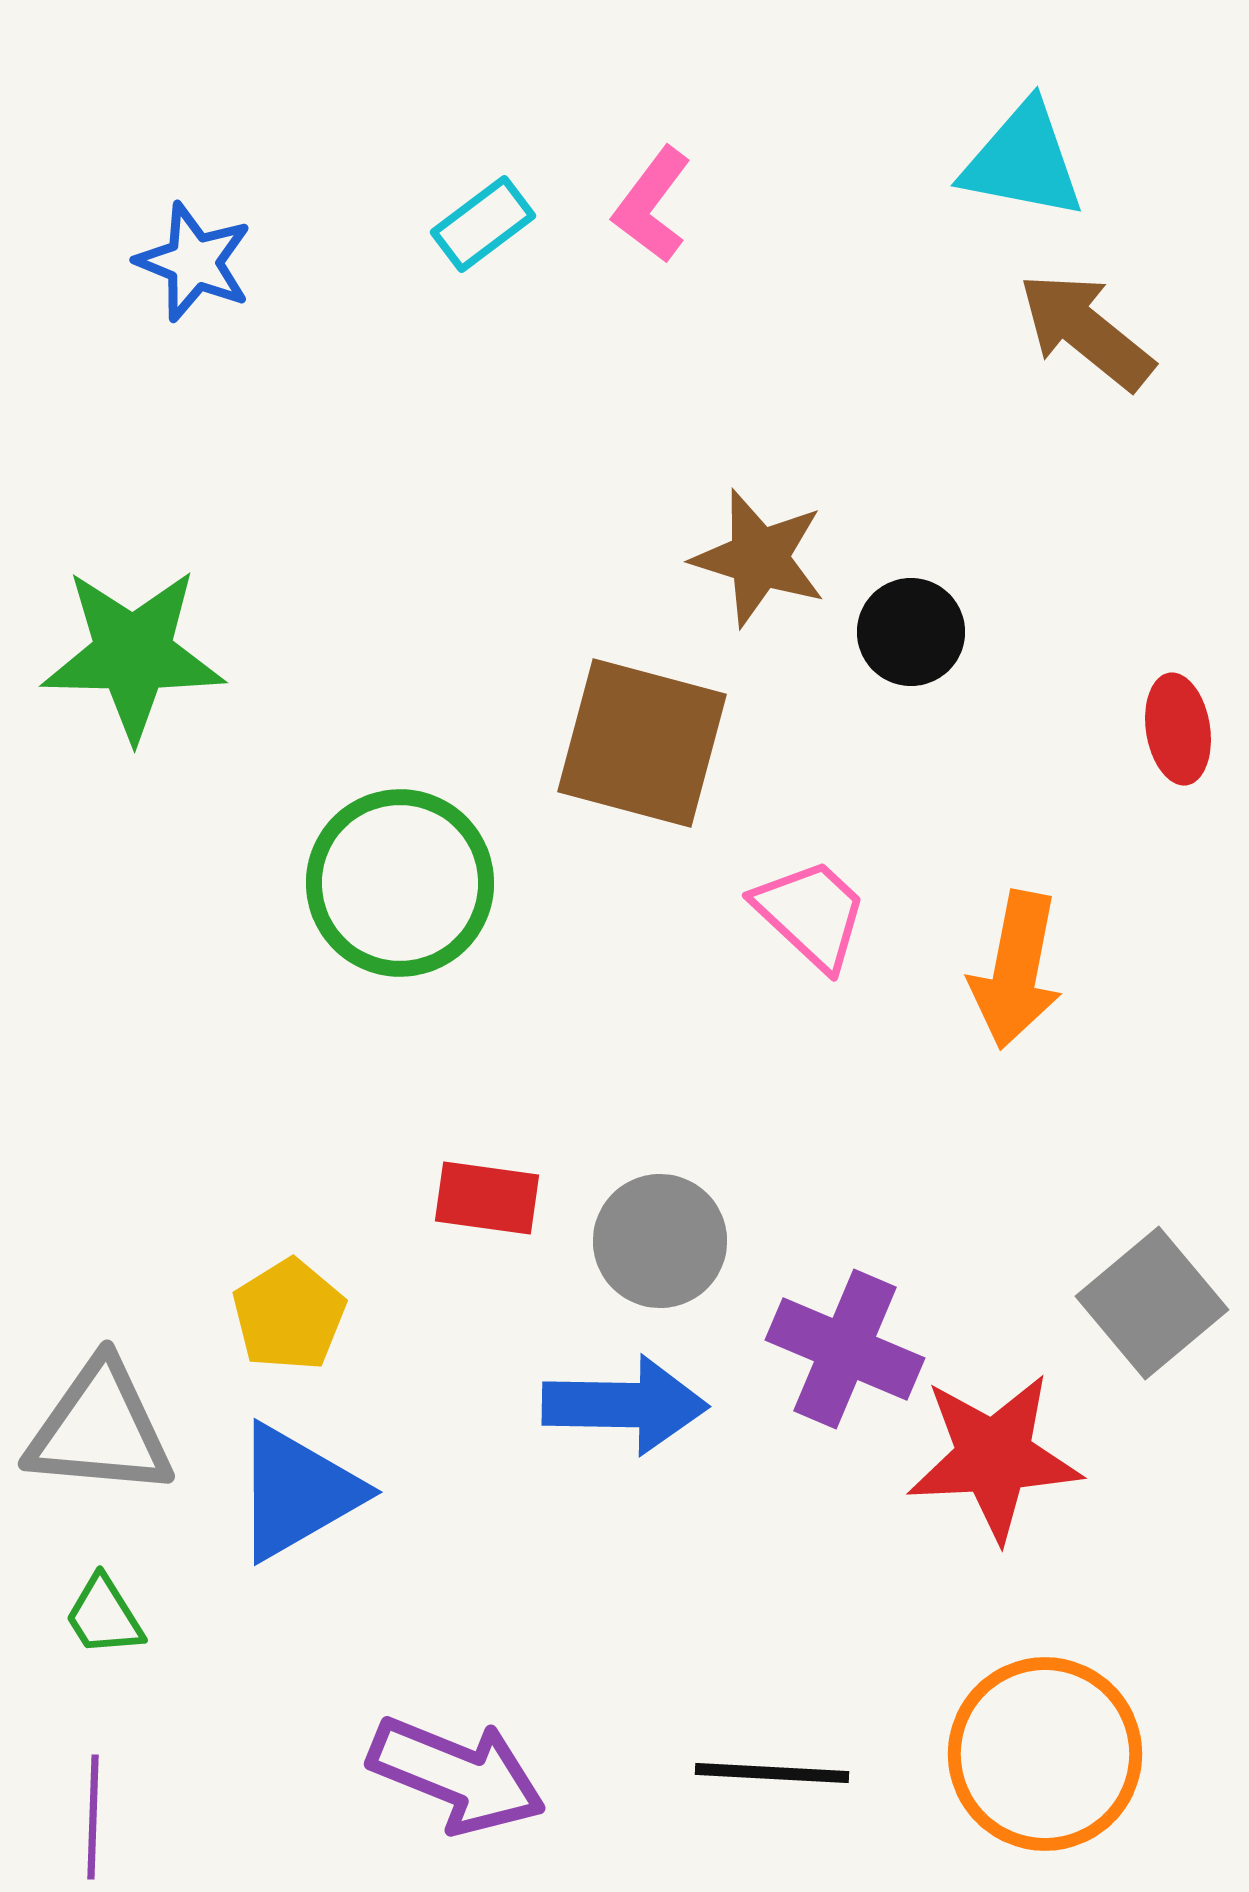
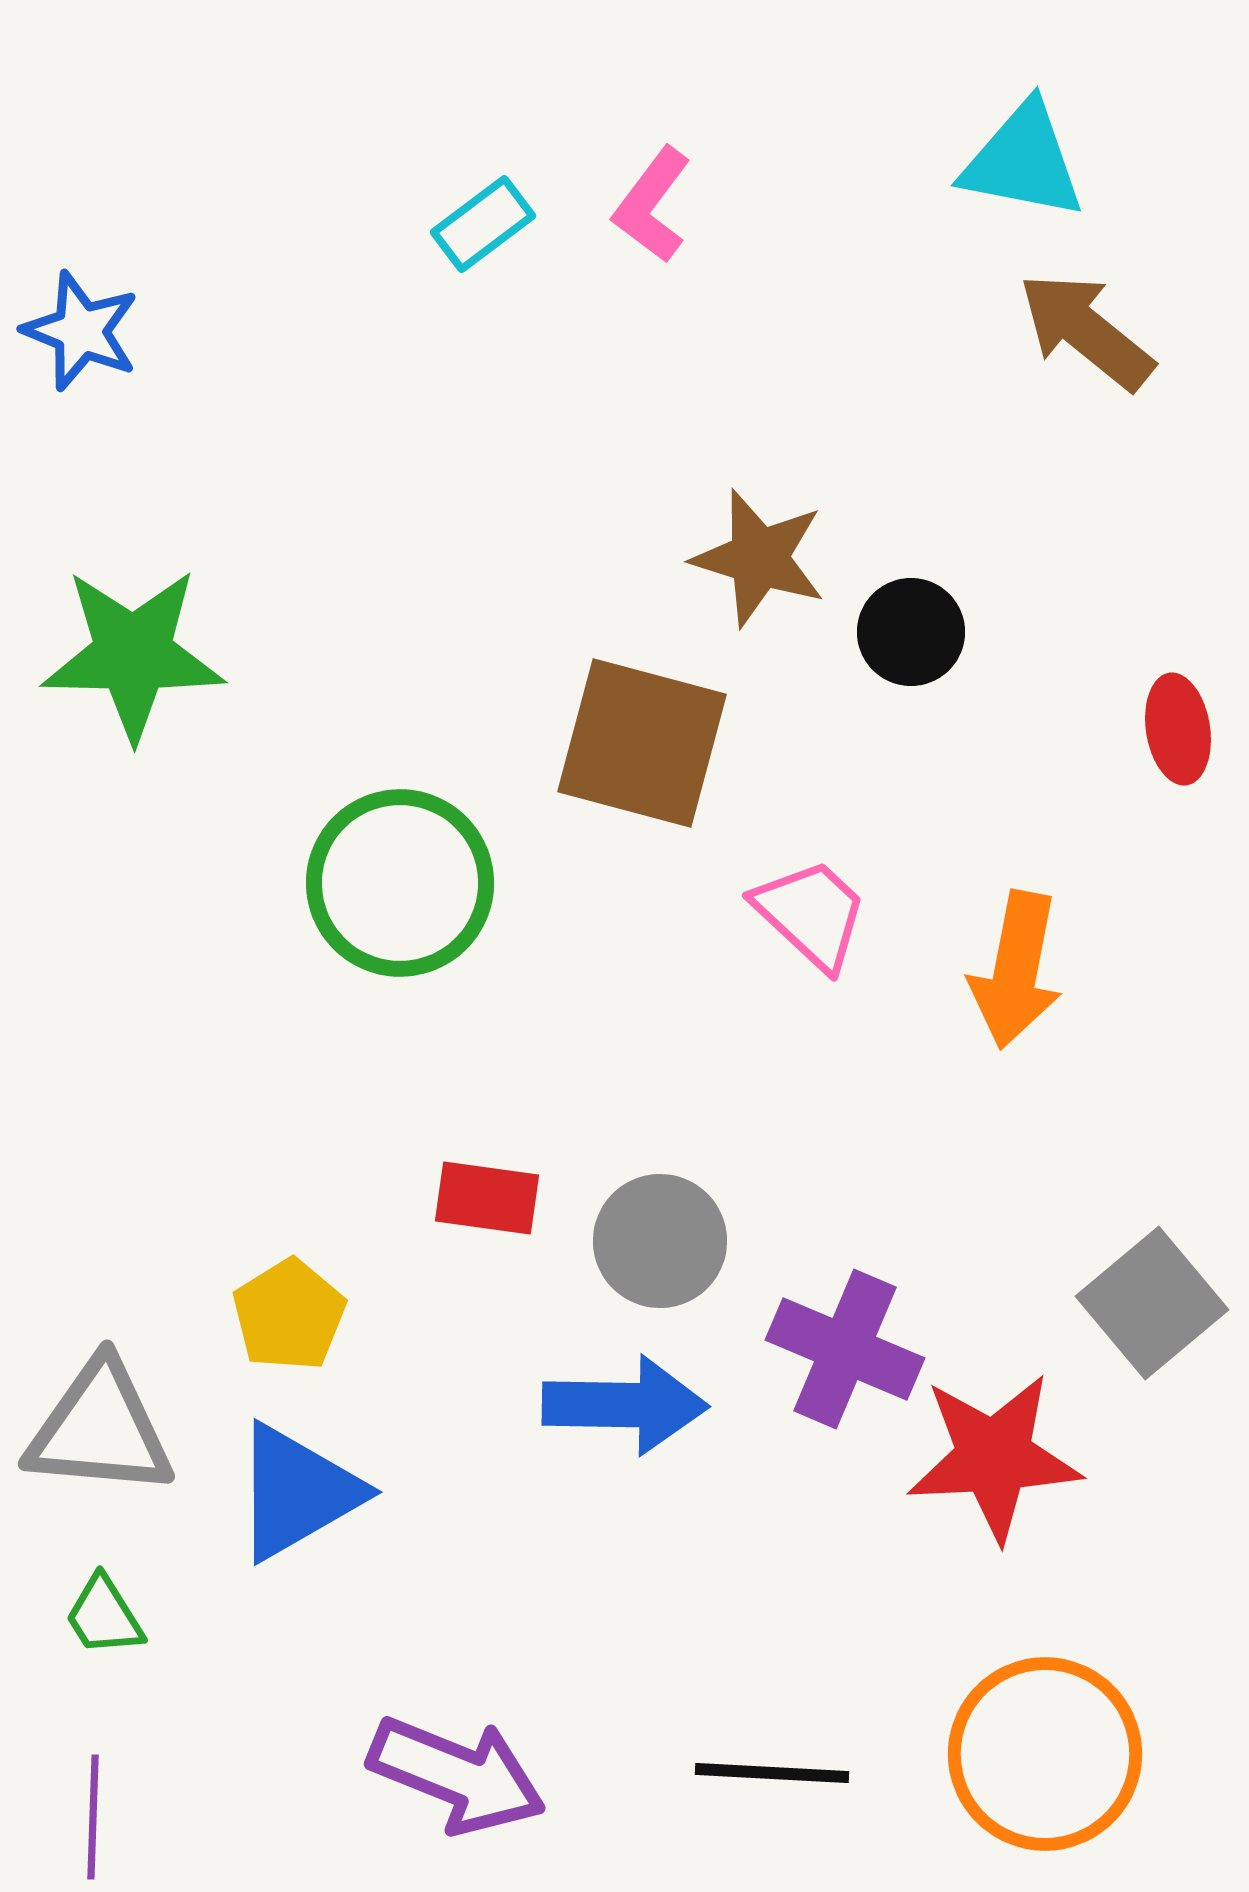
blue star: moved 113 px left, 69 px down
